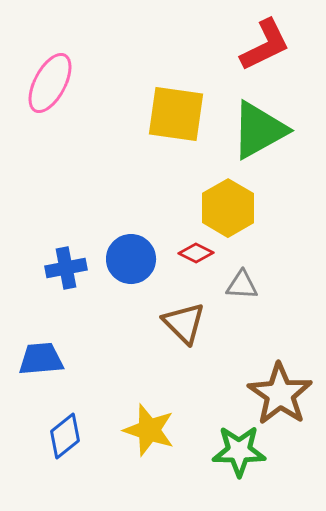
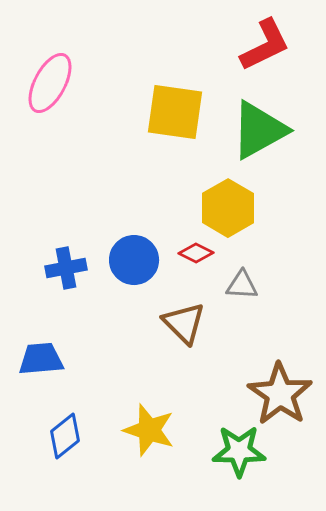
yellow square: moved 1 px left, 2 px up
blue circle: moved 3 px right, 1 px down
